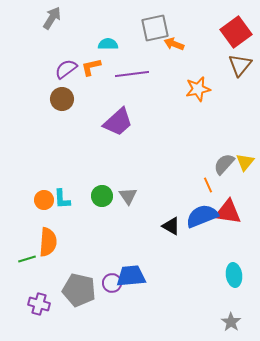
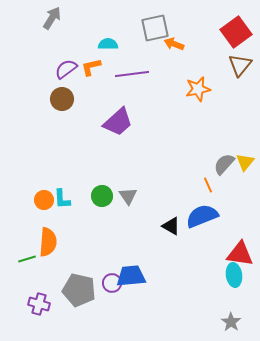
red triangle: moved 12 px right, 42 px down
